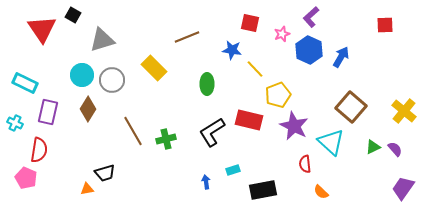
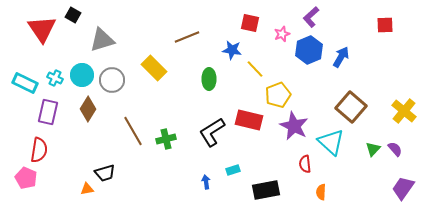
blue hexagon at (309, 50): rotated 12 degrees clockwise
green ellipse at (207, 84): moved 2 px right, 5 px up
cyan cross at (15, 123): moved 40 px right, 45 px up
green triangle at (373, 147): moved 2 px down; rotated 21 degrees counterclockwise
black rectangle at (263, 190): moved 3 px right
orange semicircle at (321, 192): rotated 49 degrees clockwise
